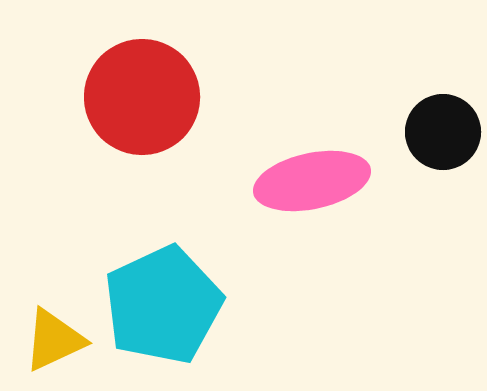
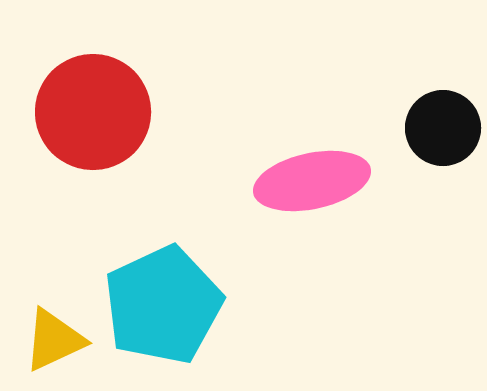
red circle: moved 49 px left, 15 px down
black circle: moved 4 px up
